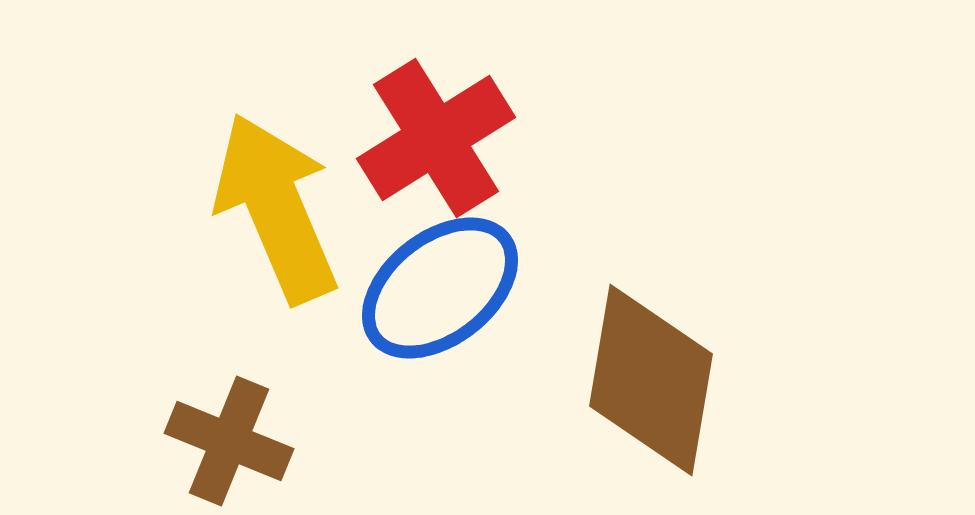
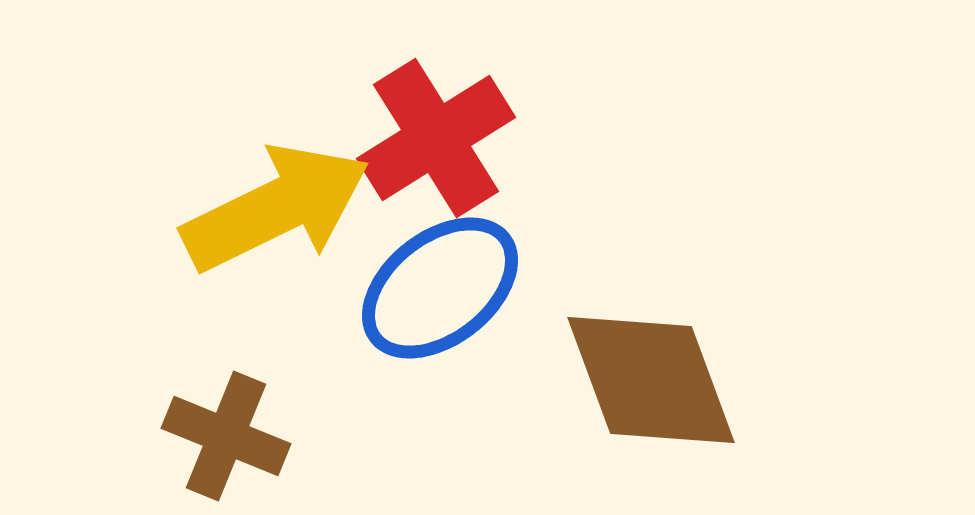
yellow arrow: rotated 87 degrees clockwise
brown diamond: rotated 30 degrees counterclockwise
brown cross: moved 3 px left, 5 px up
